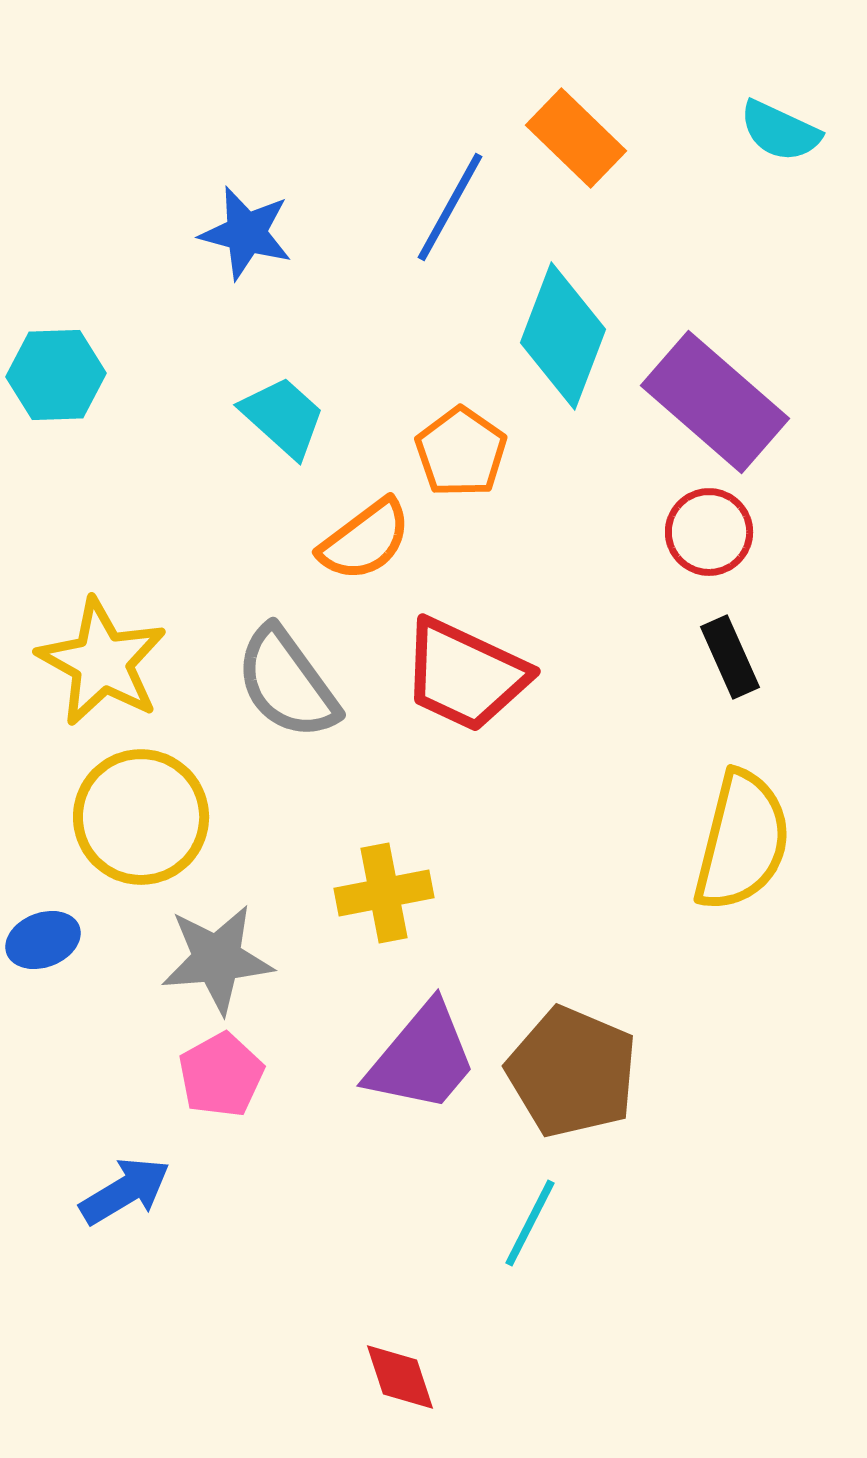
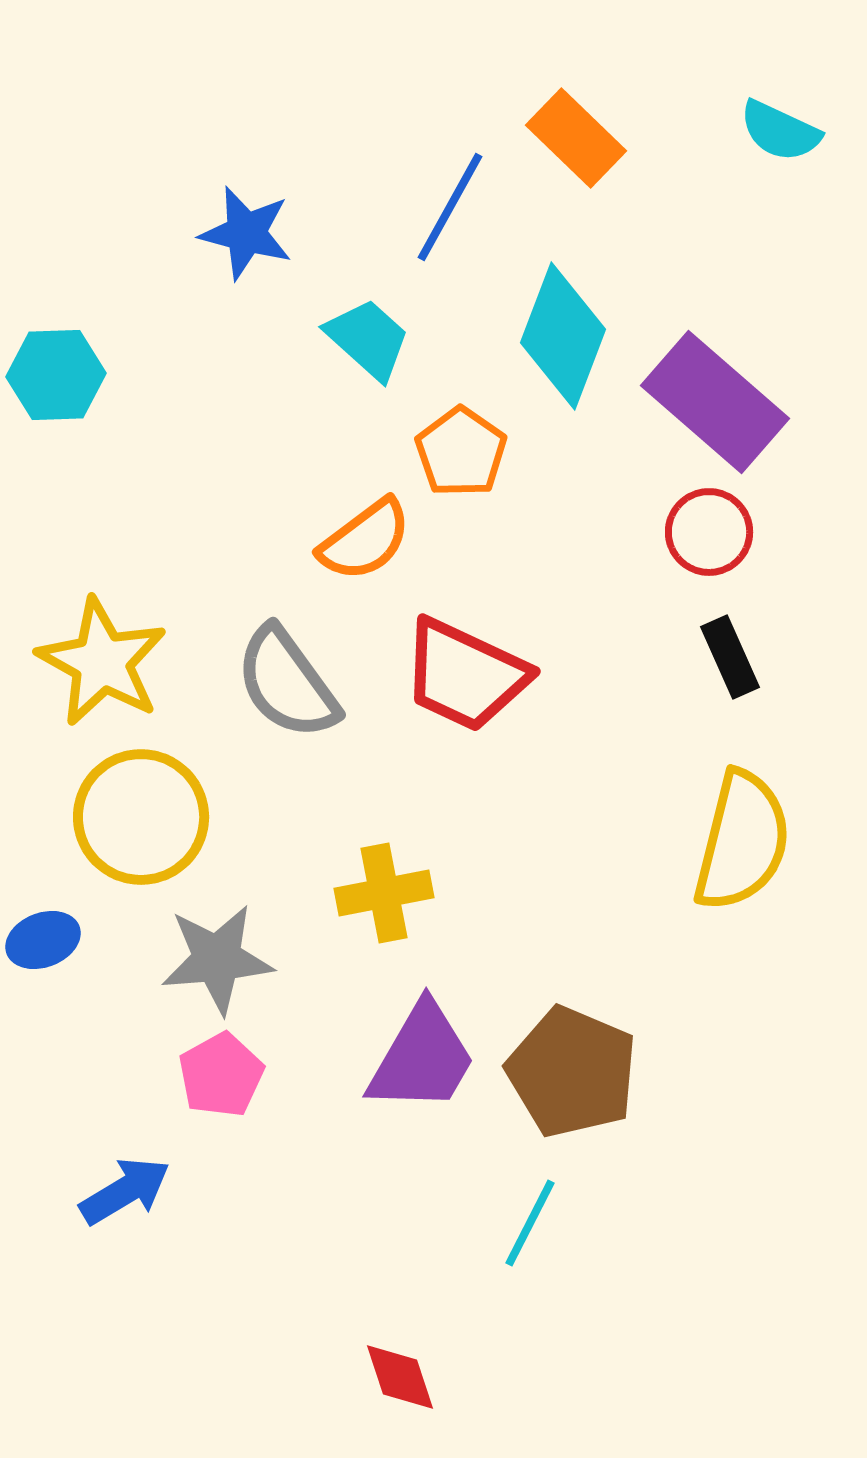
cyan trapezoid: moved 85 px right, 78 px up
purple trapezoid: rotated 10 degrees counterclockwise
